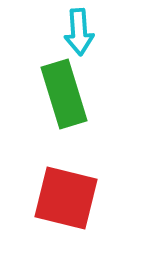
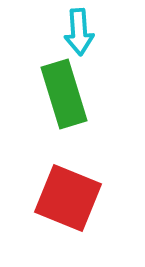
red square: moved 2 px right; rotated 8 degrees clockwise
